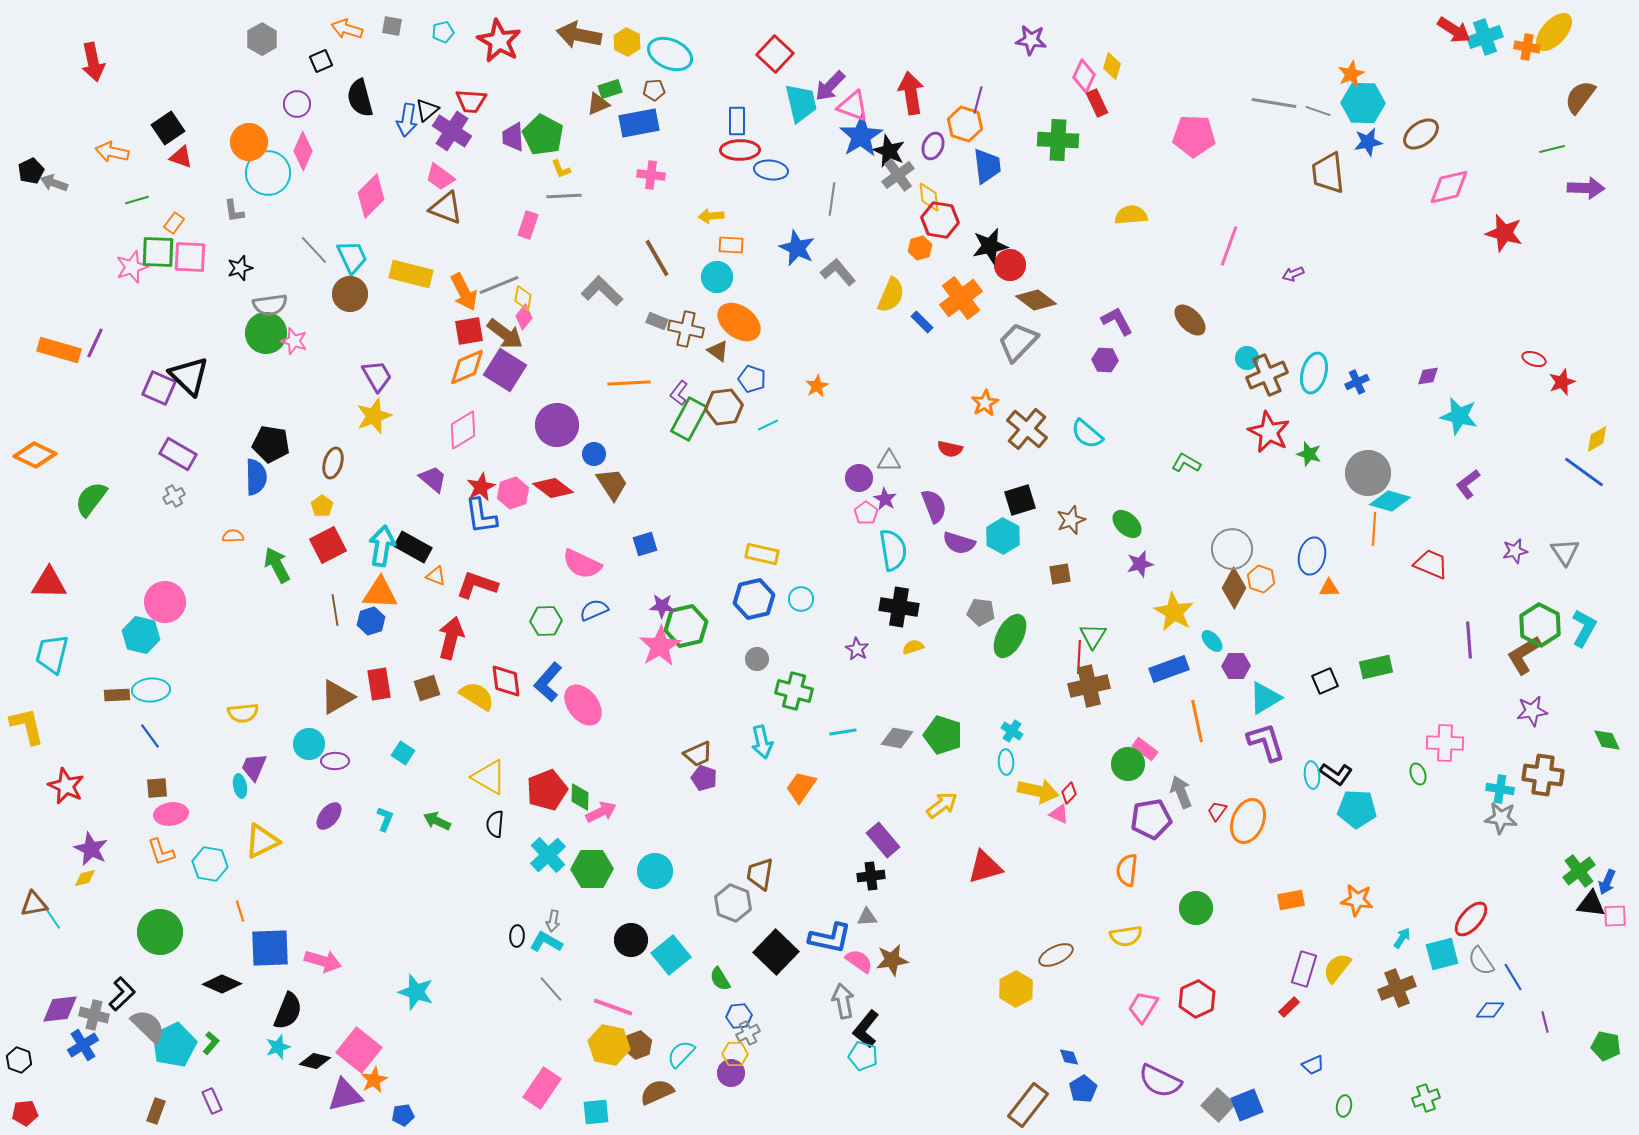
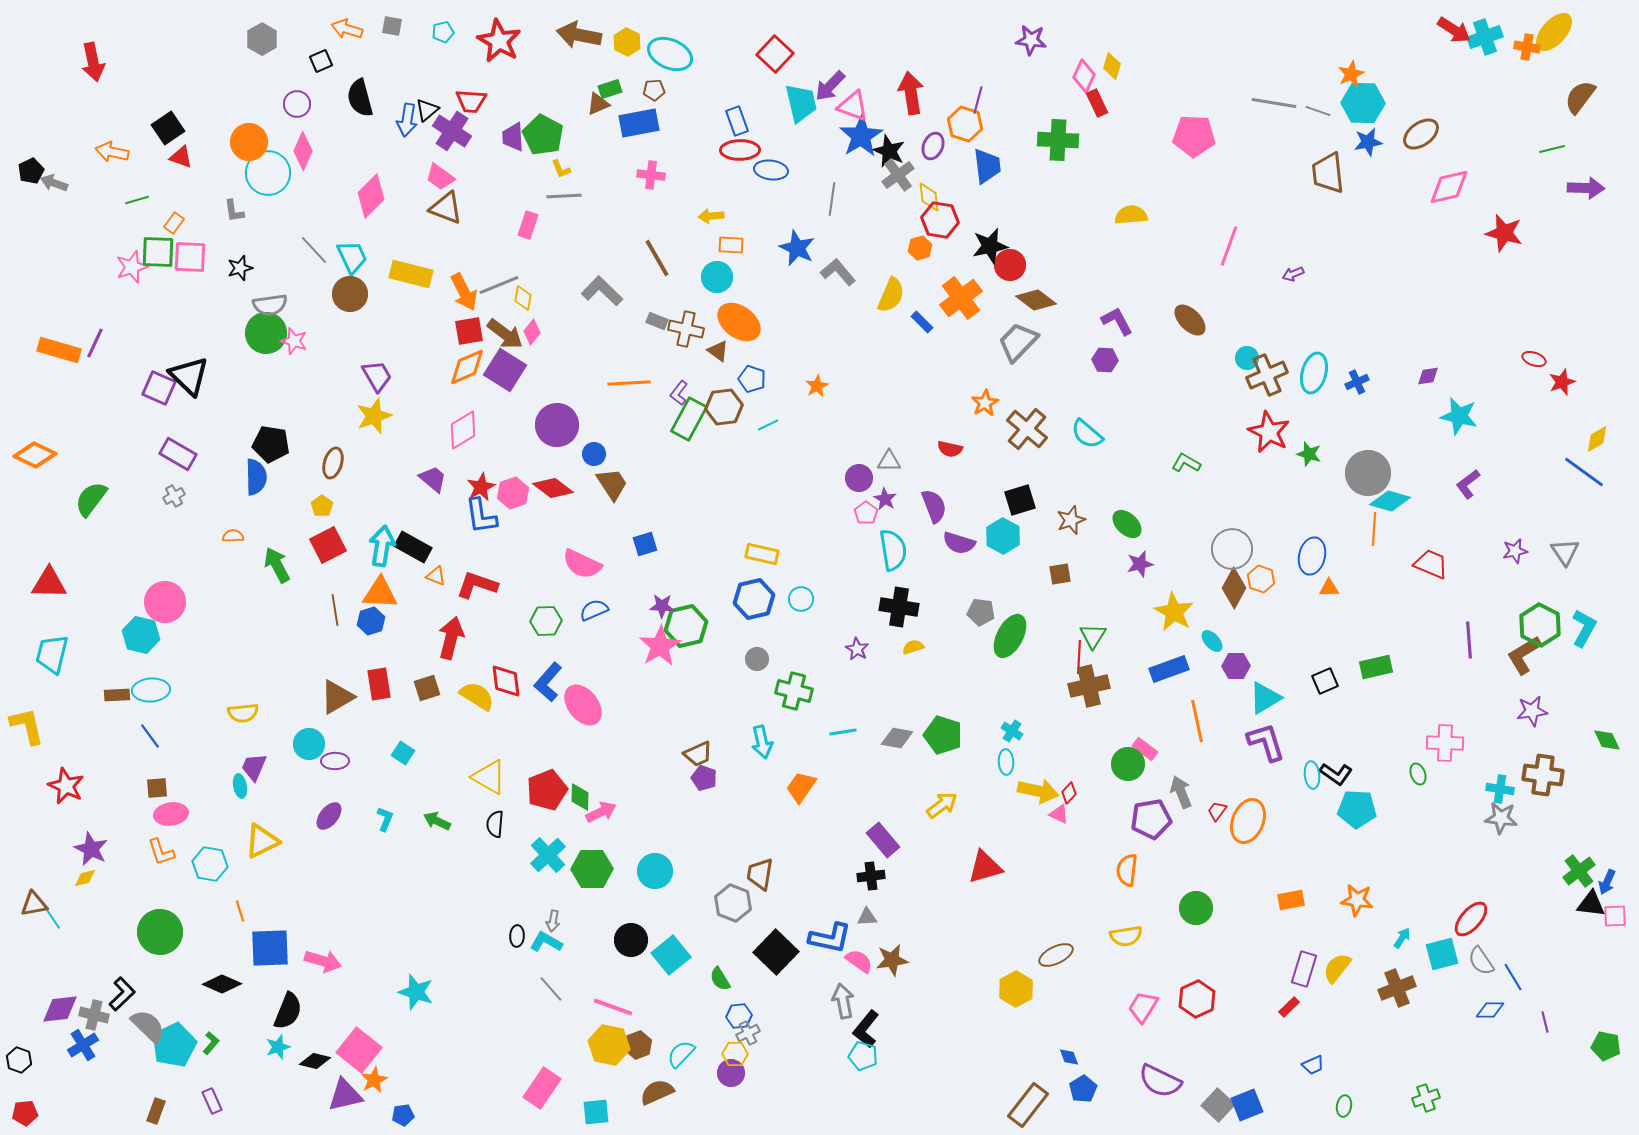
blue rectangle at (737, 121): rotated 20 degrees counterclockwise
pink diamond at (524, 317): moved 8 px right, 15 px down
